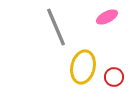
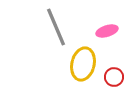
pink ellipse: moved 14 px down; rotated 10 degrees clockwise
yellow ellipse: moved 3 px up
